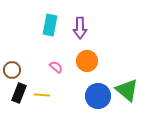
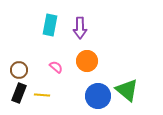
brown circle: moved 7 px right
